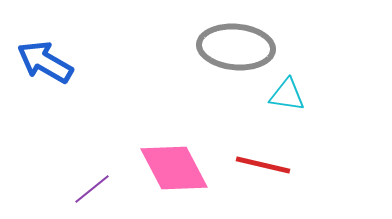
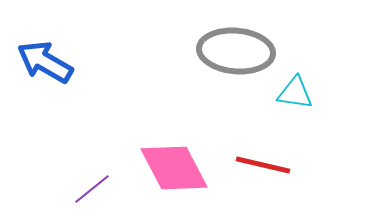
gray ellipse: moved 4 px down
cyan triangle: moved 8 px right, 2 px up
